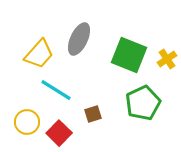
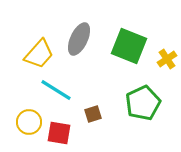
green square: moved 9 px up
yellow circle: moved 2 px right
red square: rotated 35 degrees counterclockwise
